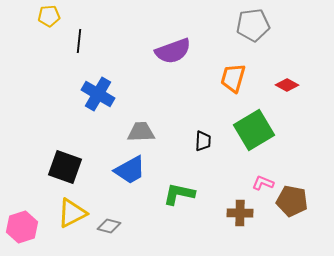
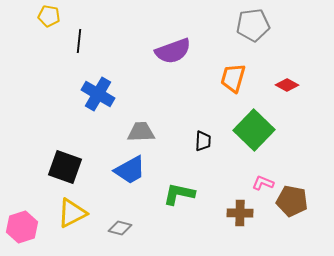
yellow pentagon: rotated 15 degrees clockwise
green square: rotated 15 degrees counterclockwise
gray diamond: moved 11 px right, 2 px down
